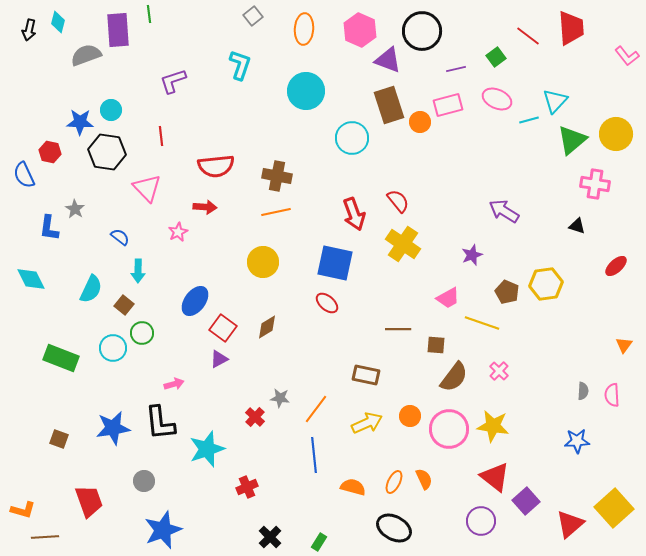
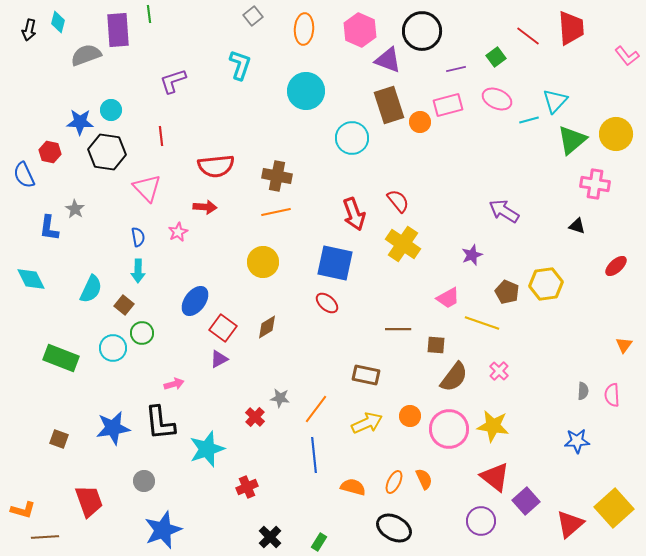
blue semicircle at (120, 237): moved 18 px right; rotated 42 degrees clockwise
